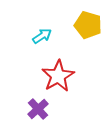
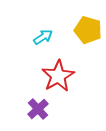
yellow pentagon: moved 5 px down
cyan arrow: moved 1 px right, 1 px down
